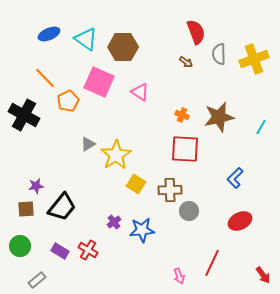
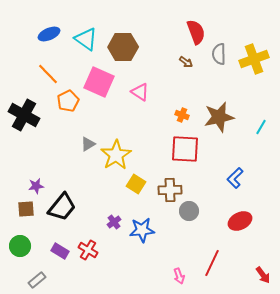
orange line: moved 3 px right, 4 px up
